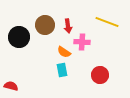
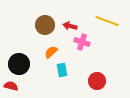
yellow line: moved 1 px up
red arrow: moved 2 px right; rotated 112 degrees clockwise
black circle: moved 27 px down
pink cross: rotated 14 degrees clockwise
orange semicircle: moved 13 px left; rotated 104 degrees clockwise
red circle: moved 3 px left, 6 px down
